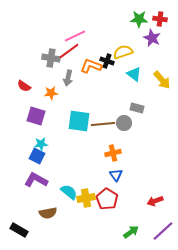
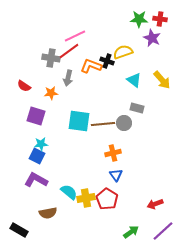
cyan triangle: moved 6 px down
red arrow: moved 3 px down
